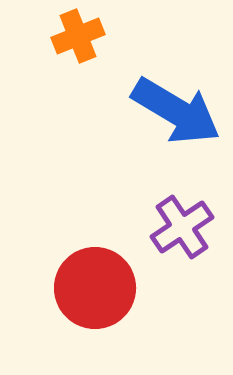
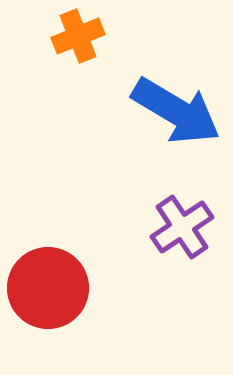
red circle: moved 47 px left
